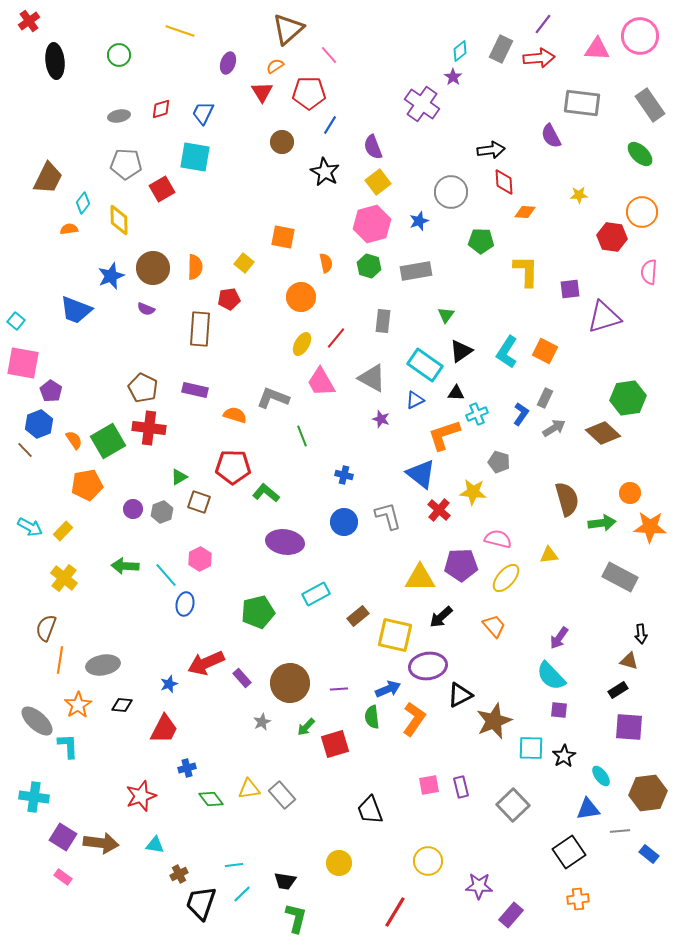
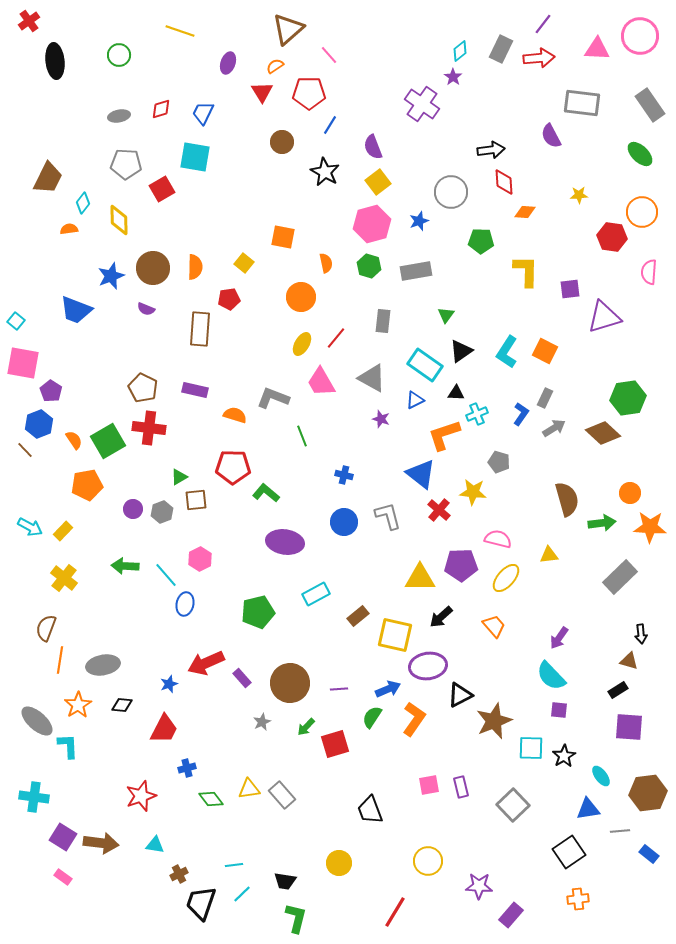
brown square at (199, 502): moved 3 px left, 2 px up; rotated 25 degrees counterclockwise
gray rectangle at (620, 577): rotated 72 degrees counterclockwise
green semicircle at (372, 717): rotated 40 degrees clockwise
